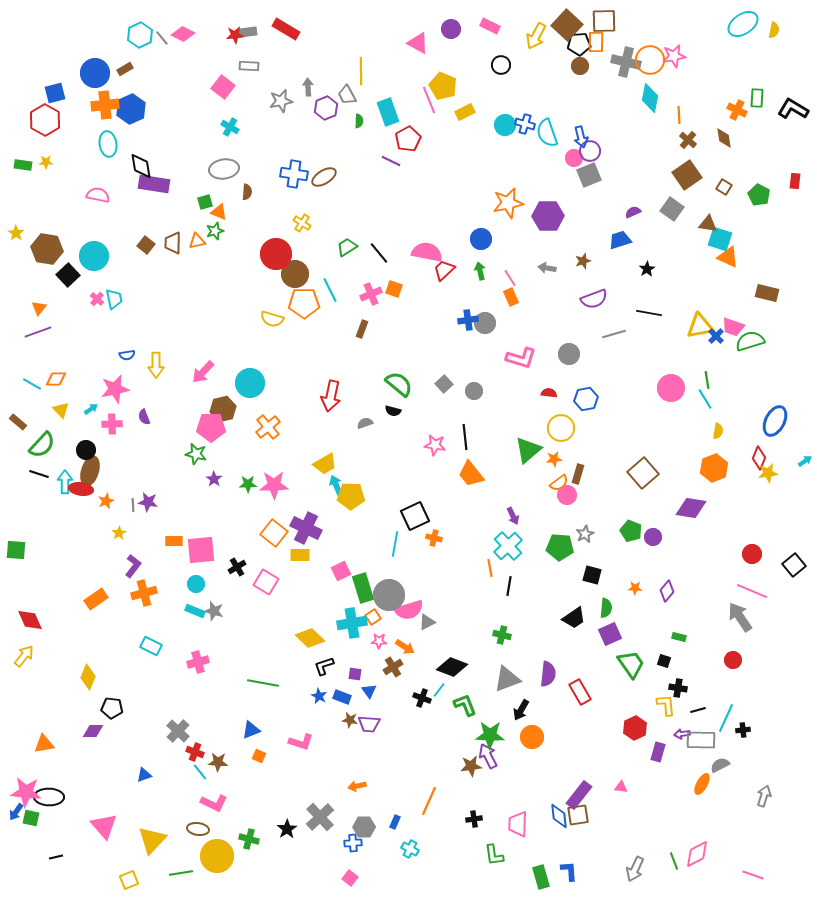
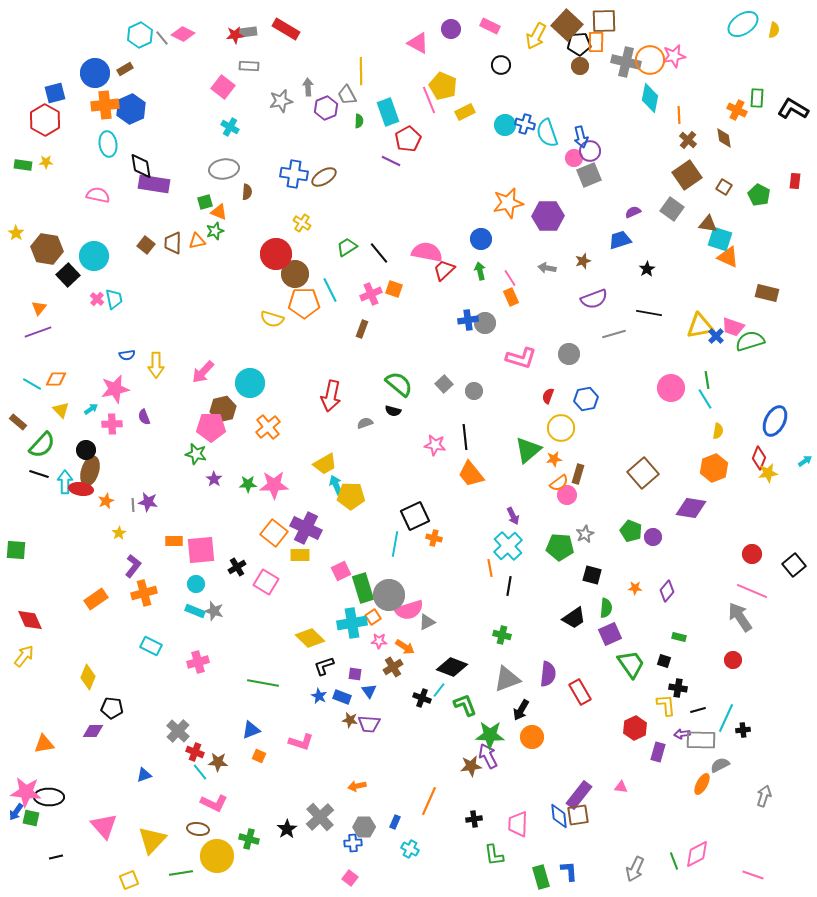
red semicircle at (549, 393): moved 1 px left, 3 px down; rotated 77 degrees counterclockwise
